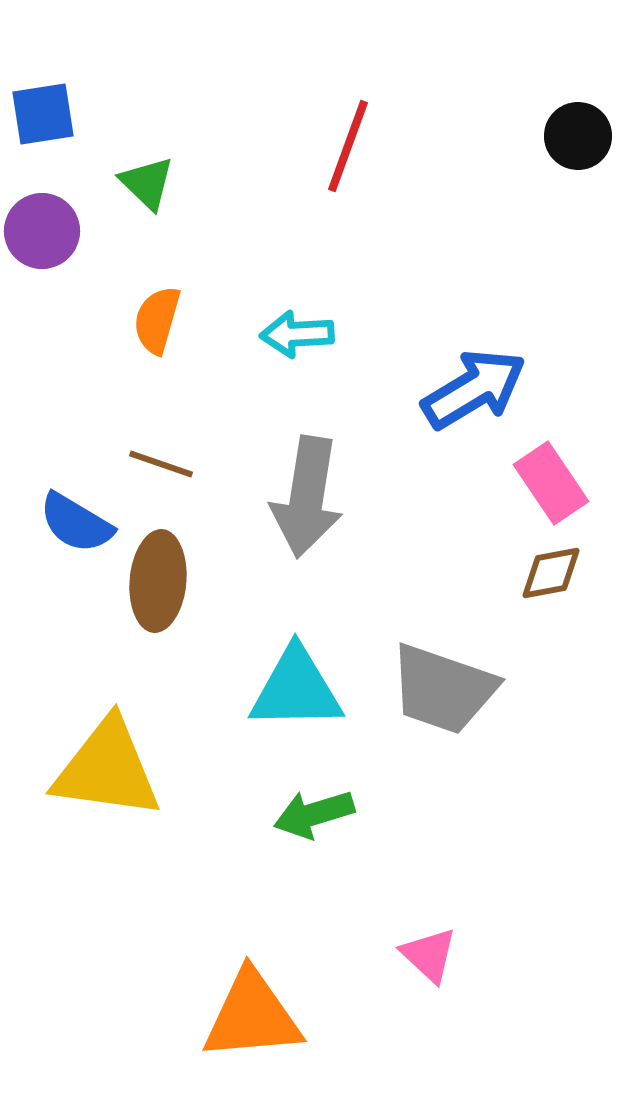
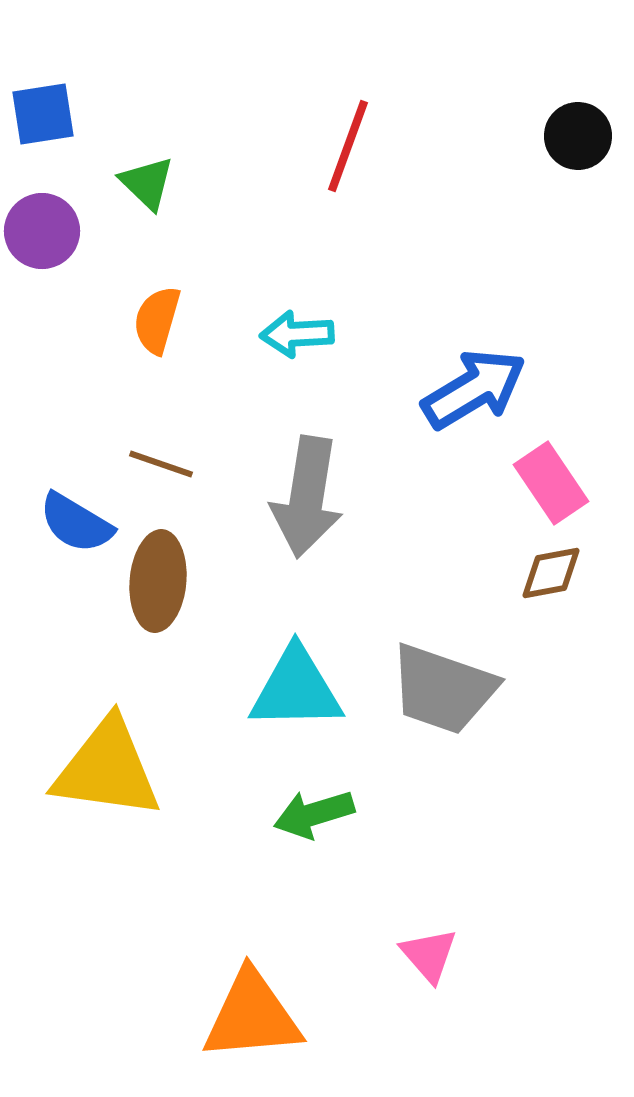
pink triangle: rotated 6 degrees clockwise
